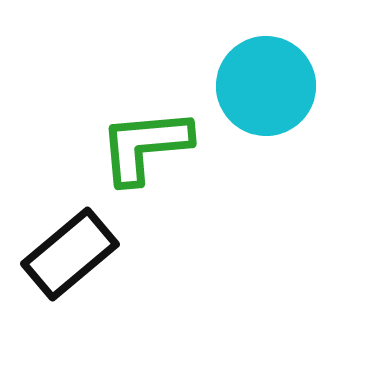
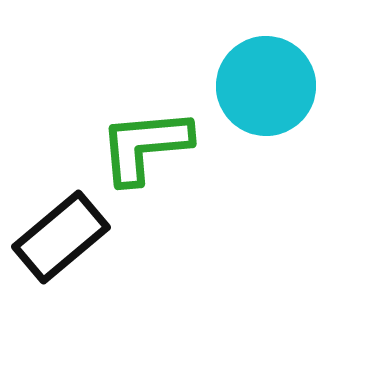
black rectangle: moved 9 px left, 17 px up
